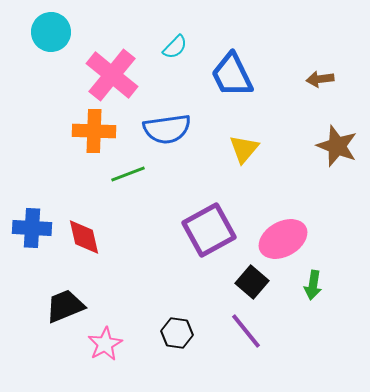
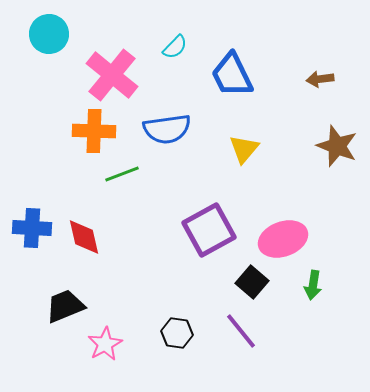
cyan circle: moved 2 px left, 2 px down
green line: moved 6 px left
pink ellipse: rotated 9 degrees clockwise
purple line: moved 5 px left
